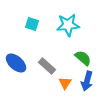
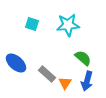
gray rectangle: moved 8 px down
